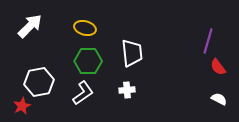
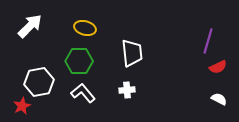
green hexagon: moved 9 px left
red semicircle: rotated 78 degrees counterclockwise
white L-shape: rotated 95 degrees counterclockwise
